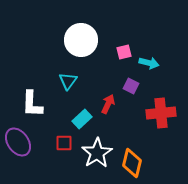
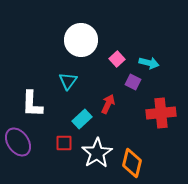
pink square: moved 7 px left, 7 px down; rotated 28 degrees counterclockwise
purple square: moved 2 px right, 4 px up
